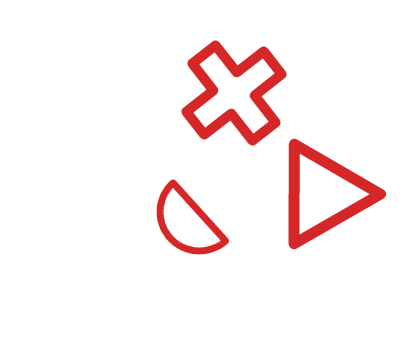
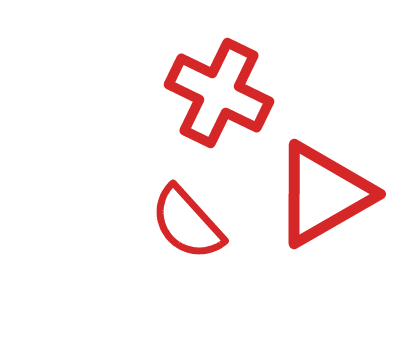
red cross: moved 15 px left; rotated 26 degrees counterclockwise
